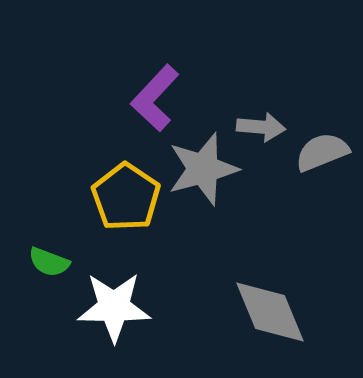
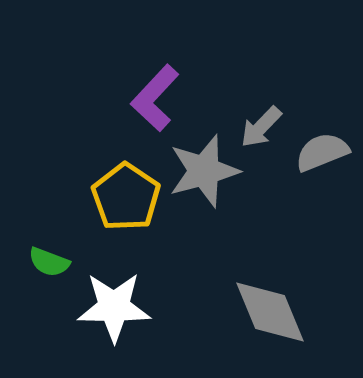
gray arrow: rotated 129 degrees clockwise
gray star: moved 1 px right, 2 px down
